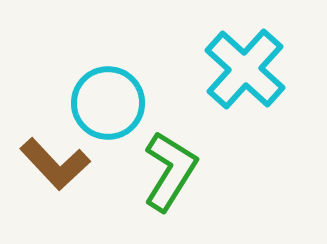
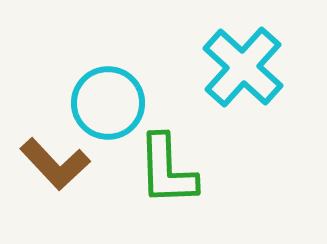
cyan cross: moved 2 px left, 2 px up
green L-shape: moved 3 px left, 1 px up; rotated 146 degrees clockwise
